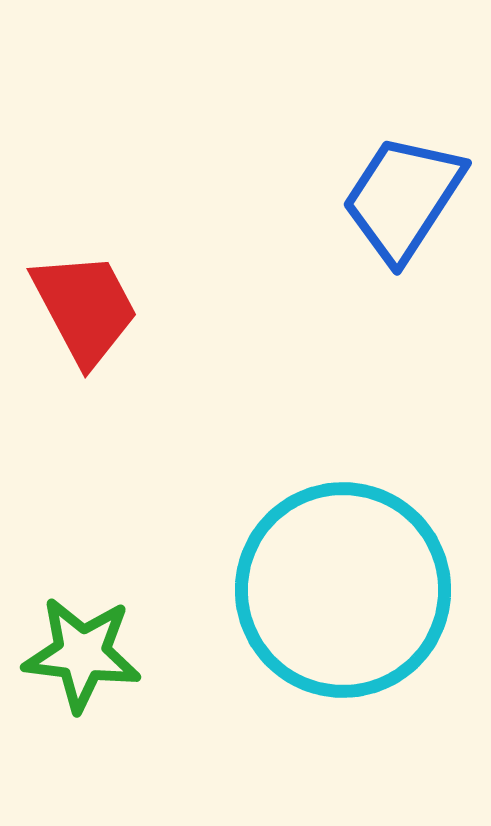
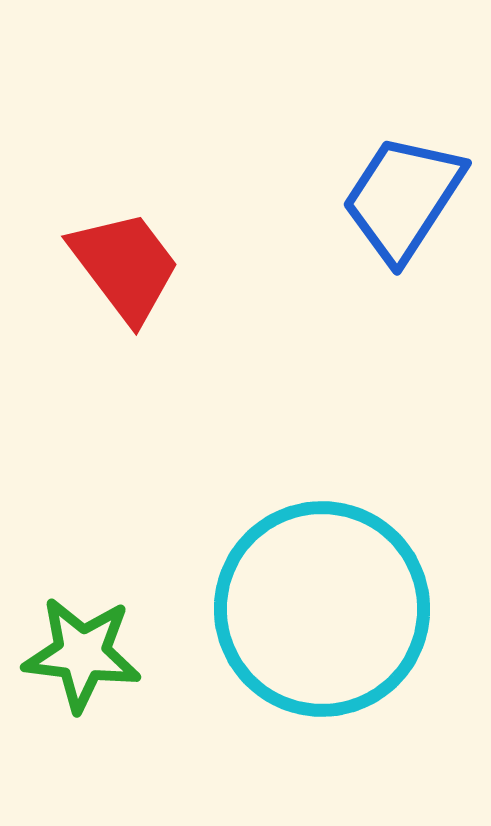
red trapezoid: moved 40 px right, 42 px up; rotated 9 degrees counterclockwise
cyan circle: moved 21 px left, 19 px down
